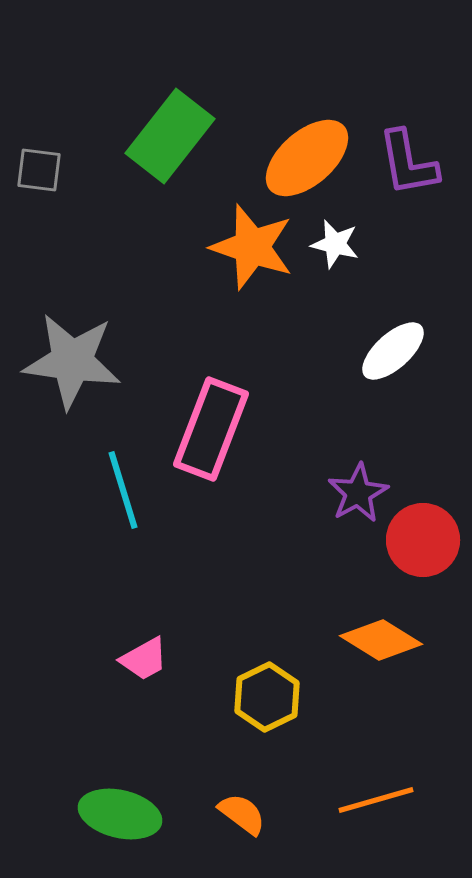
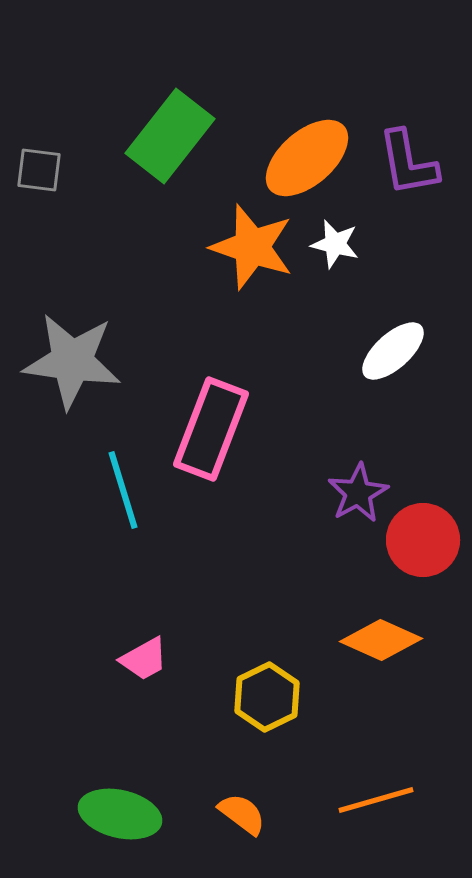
orange diamond: rotated 8 degrees counterclockwise
